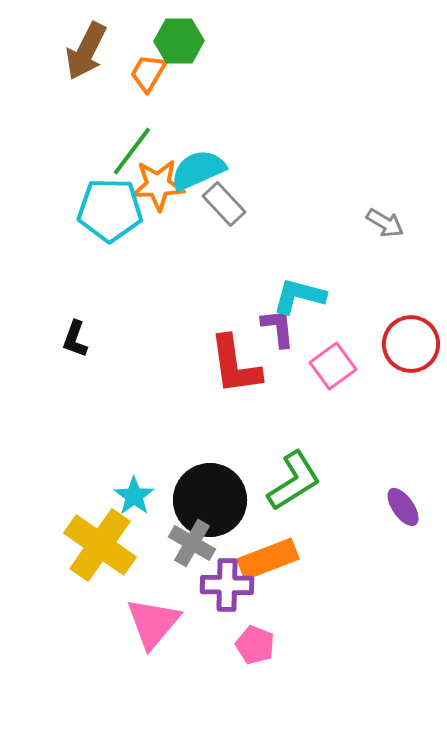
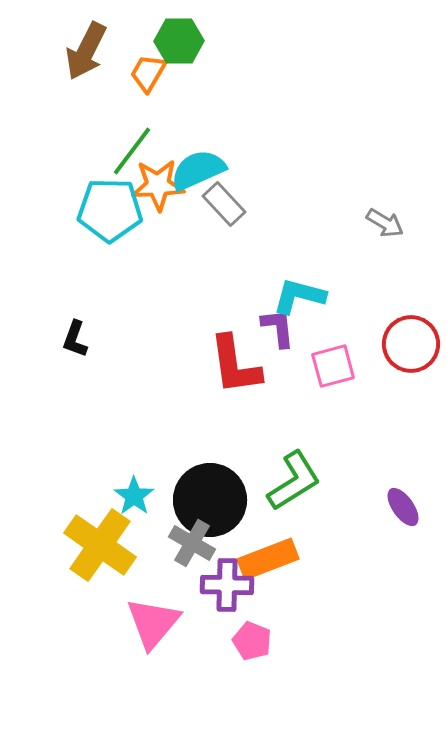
pink square: rotated 21 degrees clockwise
pink pentagon: moved 3 px left, 4 px up
